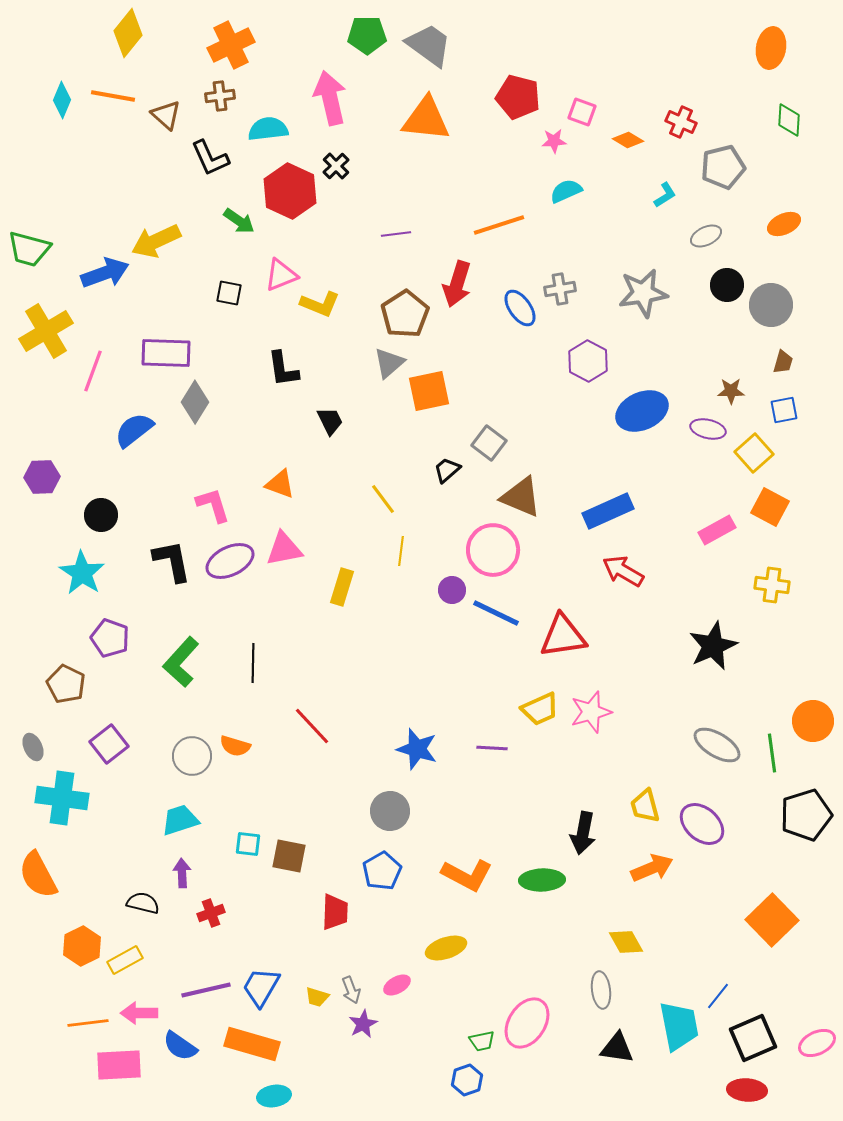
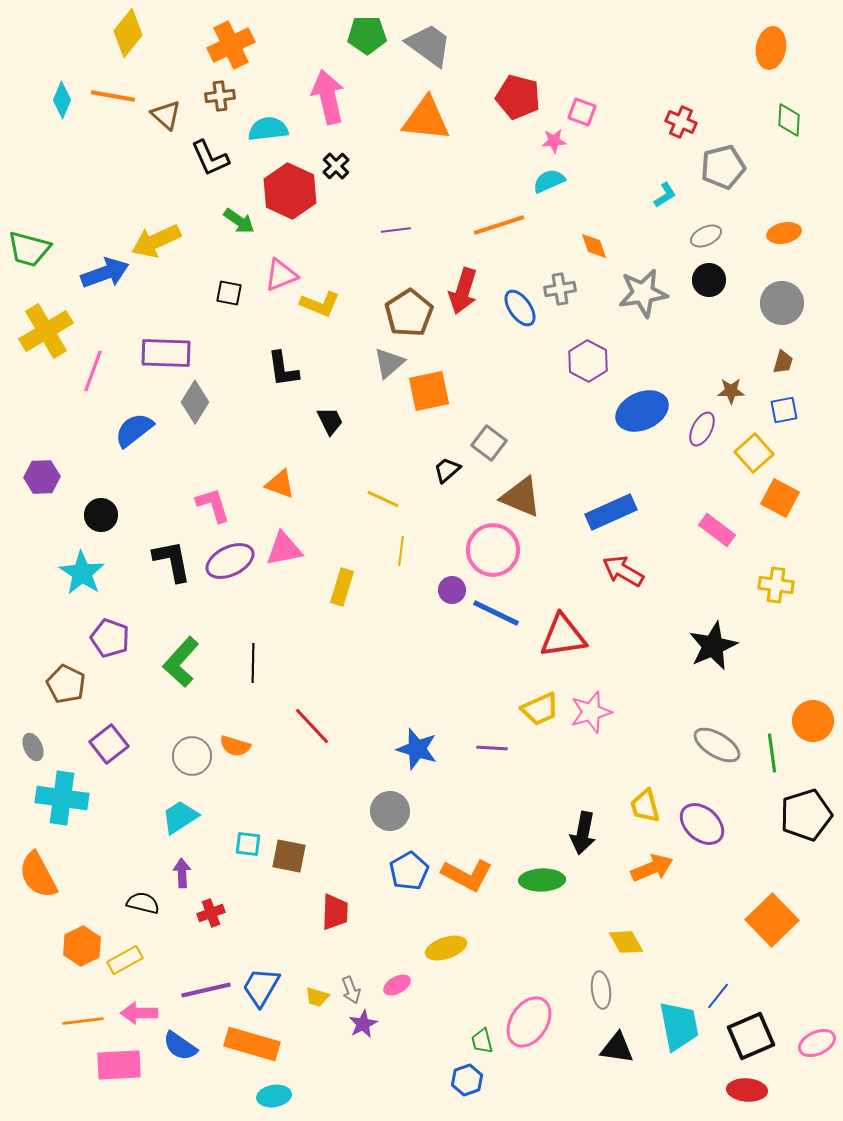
pink arrow at (330, 98): moved 2 px left, 1 px up
orange diamond at (628, 140): moved 34 px left, 106 px down; rotated 40 degrees clockwise
cyan semicircle at (566, 191): moved 17 px left, 10 px up
orange ellipse at (784, 224): moved 9 px down; rotated 12 degrees clockwise
purple line at (396, 234): moved 4 px up
red arrow at (457, 284): moved 6 px right, 7 px down
black circle at (727, 285): moved 18 px left, 5 px up
gray circle at (771, 305): moved 11 px right, 2 px up
brown pentagon at (405, 314): moved 4 px right, 1 px up
purple ellipse at (708, 429): moved 6 px left; rotated 76 degrees counterclockwise
yellow line at (383, 499): rotated 28 degrees counterclockwise
orange square at (770, 507): moved 10 px right, 9 px up
blue rectangle at (608, 511): moved 3 px right, 1 px down
pink rectangle at (717, 530): rotated 66 degrees clockwise
yellow cross at (772, 585): moved 4 px right
cyan trapezoid at (180, 820): moved 3 px up; rotated 15 degrees counterclockwise
blue pentagon at (382, 871): moved 27 px right
orange line at (88, 1023): moved 5 px left, 2 px up
pink ellipse at (527, 1023): moved 2 px right, 1 px up
black square at (753, 1038): moved 2 px left, 2 px up
green trapezoid at (482, 1041): rotated 88 degrees clockwise
